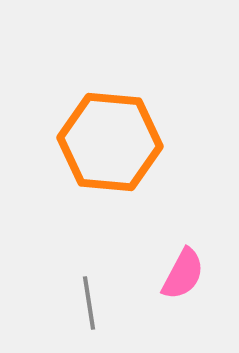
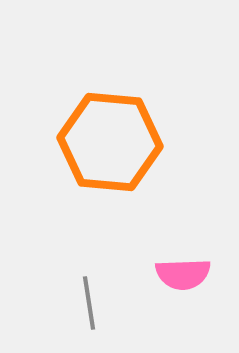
pink semicircle: rotated 60 degrees clockwise
